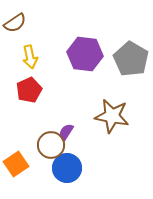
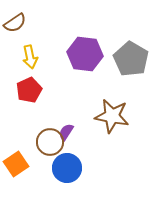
brown circle: moved 1 px left, 3 px up
